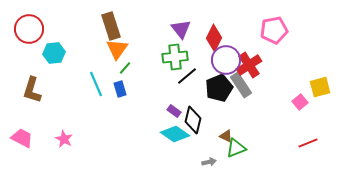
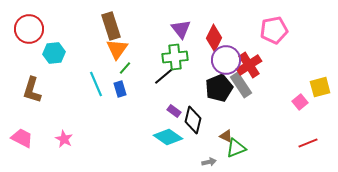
black line: moved 23 px left
cyan diamond: moved 7 px left, 3 px down
